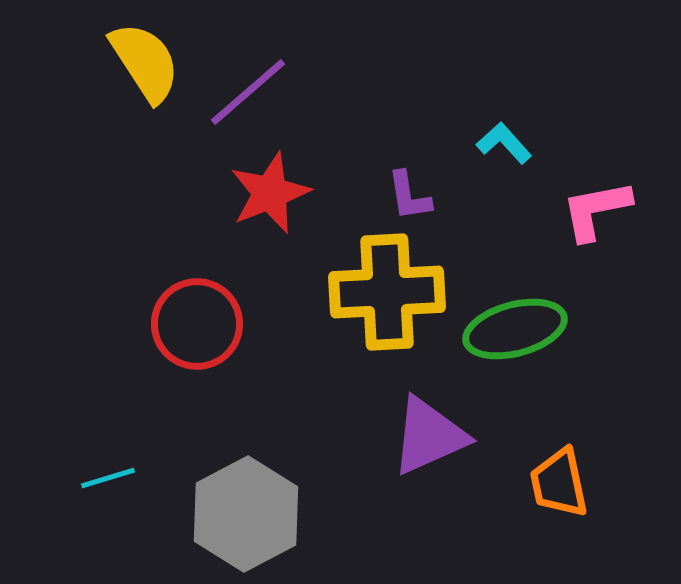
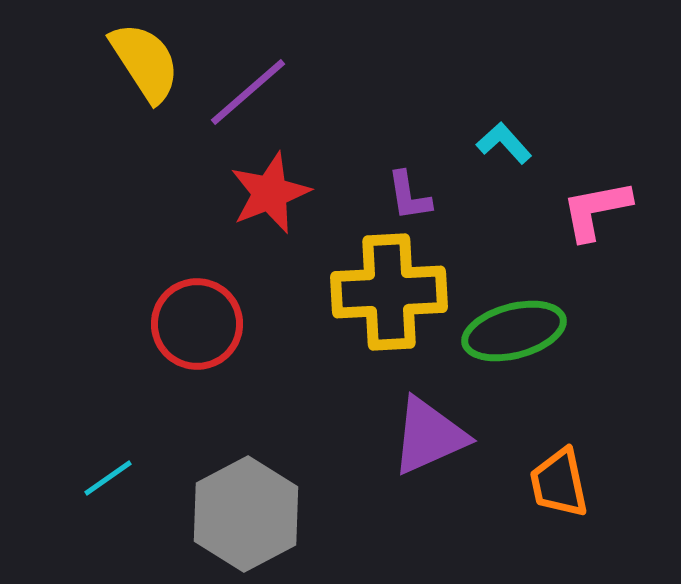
yellow cross: moved 2 px right
green ellipse: moved 1 px left, 2 px down
cyan line: rotated 18 degrees counterclockwise
